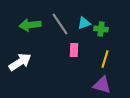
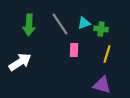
green arrow: moved 1 px left; rotated 80 degrees counterclockwise
yellow line: moved 2 px right, 5 px up
